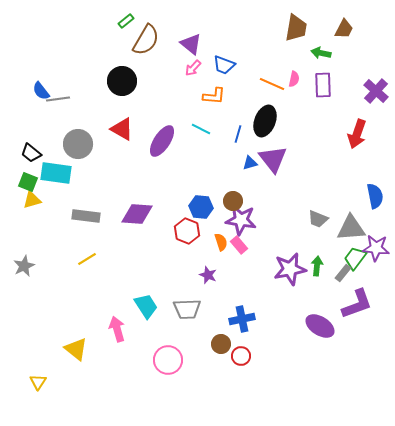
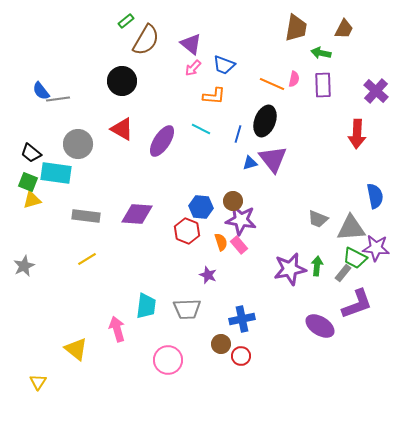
red arrow at (357, 134): rotated 16 degrees counterclockwise
green trapezoid at (355, 258): rotated 100 degrees counterclockwise
cyan trapezoid at (146, 306): rotated 40 degrees clockwise
